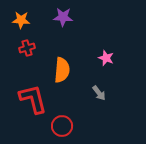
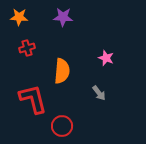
orange star: moved 2 px left, 3 px up
orange semicircle: moved 1 px down
